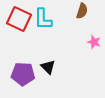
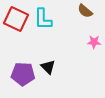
brown semicircle: moved 3 px right; rotated 112 degrees clockwise
red square: moved 3 px left
pink star: rotated 16 degrees counterclockwise
